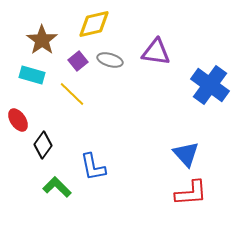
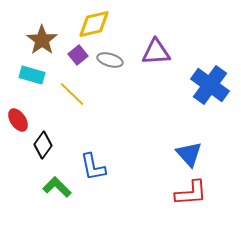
purple triangle: rotated 12 degrees counterclockwise
purple square: moved 6 px up
blue triangle: moved 3 px right
